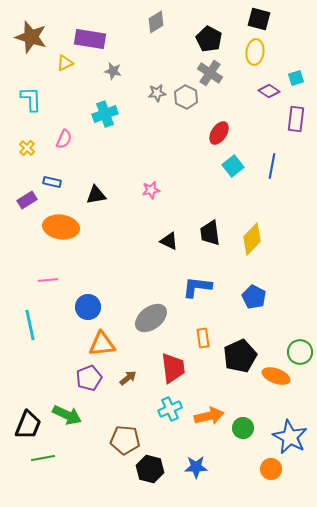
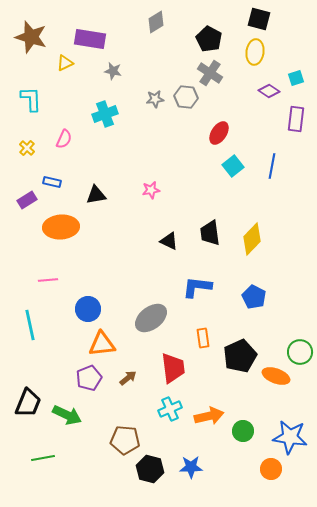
gray star at (157, 93): moved 2 px left, 6 px down
gray hexagon at (186, 97): rotated 20 degrees counterclockwise
orange ellipse at (61, 227): rotated 12 degrees counterclockwise
blue circle at (88, 307): moved 2 px down
black trapezoid at (28, 425): moved 22 px up
green circle at (243, 428): moved 3 px down
blue star at (290, 437): rotated 20 degrees counterclockwise
blue star at (196, 467): moved 5 px left
